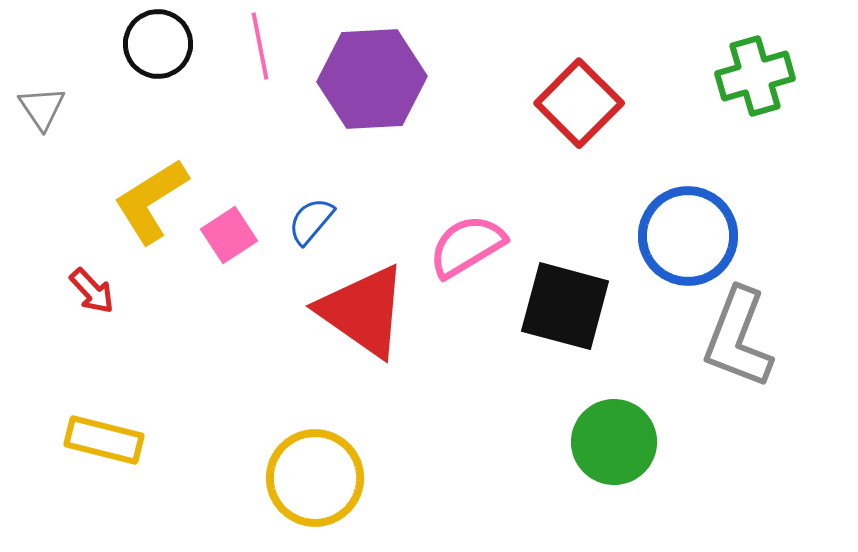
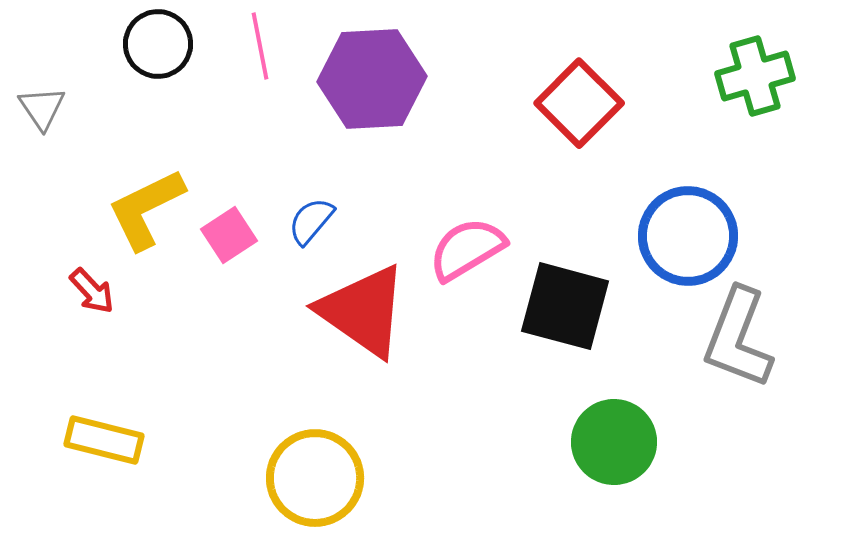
yellow L-shape: moved 5 px left, 8 px down; rotated 6 degrees clockwise
pink semicircle: moved 3 px down
